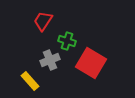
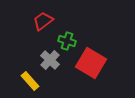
red trapezoid: rotated 20 degrees clockwise
gray cross: rotated 24 degrees counterclockwise
